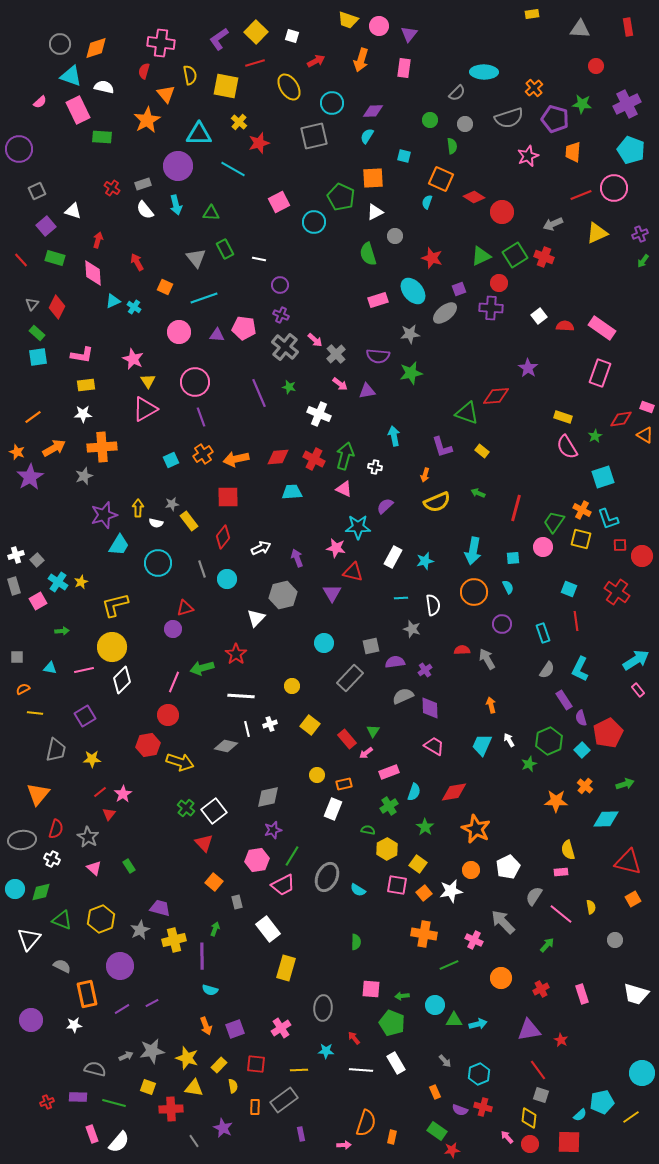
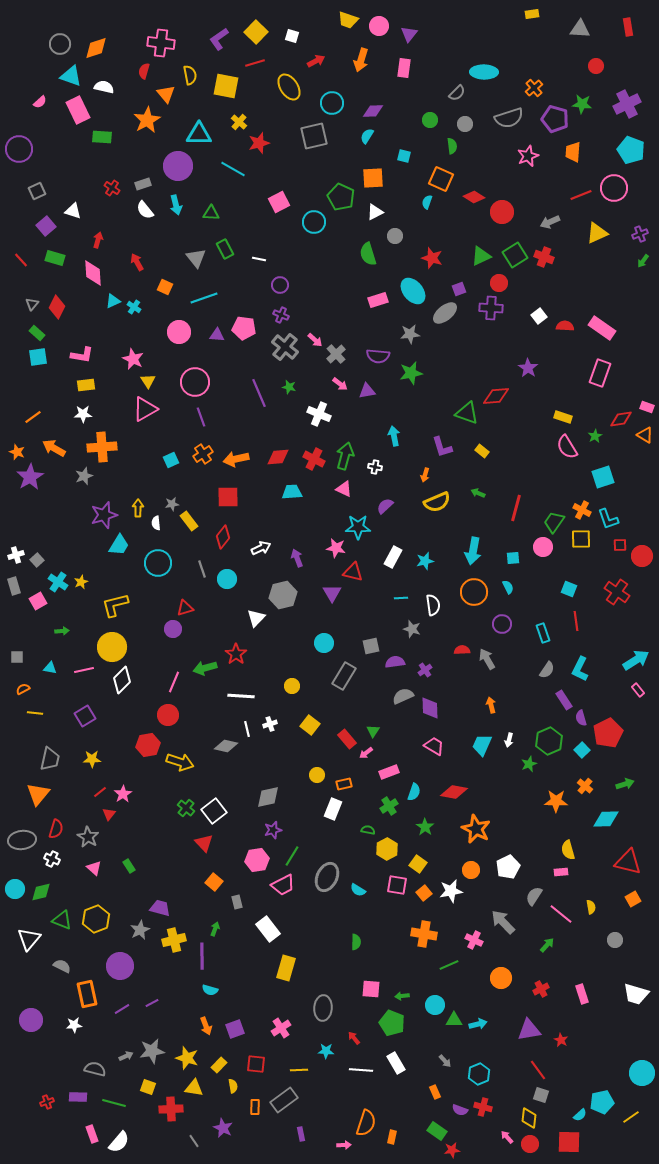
gray arrow at (553, 224): moved 3 px left, 2 px up
orange arrow at (54, 448): rotated 120 degrees counterclockwise
white semicircle at (156, 523): rotated 72 degrees clockwise
yellow square at (581, 539): rotated 15 degrees counterclockwise
green arrow at (202, 668): moved 3 px right
gray rectangle at (350, 678): moved 6 px left, 2 px up; rotated 12 degrees counterclockwise
white arrow at (509, 740): rotated 136 degrees counterclockwise
gray trapezoid at (56, 750): moved 6 px left, 9 px down
red diamond at (454, 792): rotated 20 degrees clockwise
yellow hexagon at (101, 919): moved 5 px left
